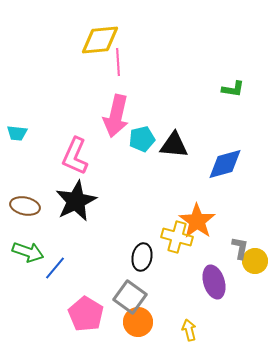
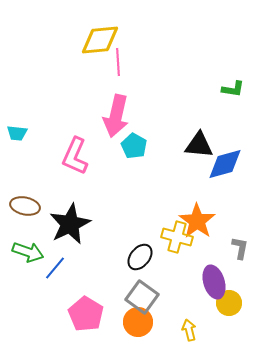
cyan pentagon: moved 8 px left, 7 px down; rotated 30 degrees counterclockwise
black triangle: moved 25 px right
black star: moved 6 px left, 23 px down
black ellipse: moved 2 px left; rotated 28 degrees clockwise
yellow circle: moved 26 px left, 42 px down
gray square: moved 12 px right
